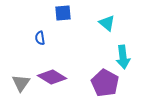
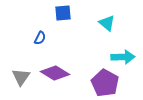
blue semicircle: rotated 144 degrees counterclockwise
cyan arrow: rotated 85 degrees counterclockwise
purple diamond: moved 3 px right, 4 px up
gray triangle: moved 6 px up
